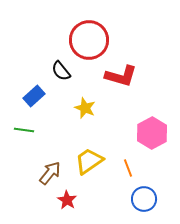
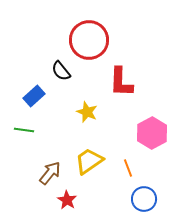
red L-shape: moved 6 px down; rotated 76 degrees clockwise
yellow star: moved 2 px right, 4 px down
